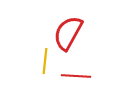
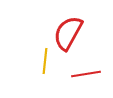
red line: moved 10 px right, 2 px up; rotated 12 degrees counterclockwise
